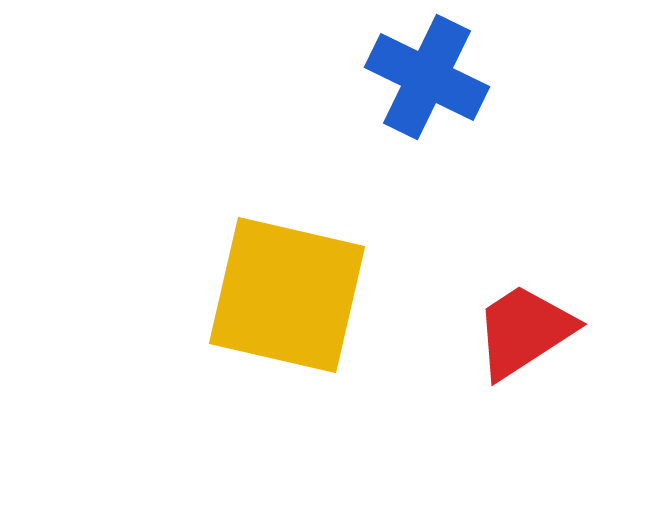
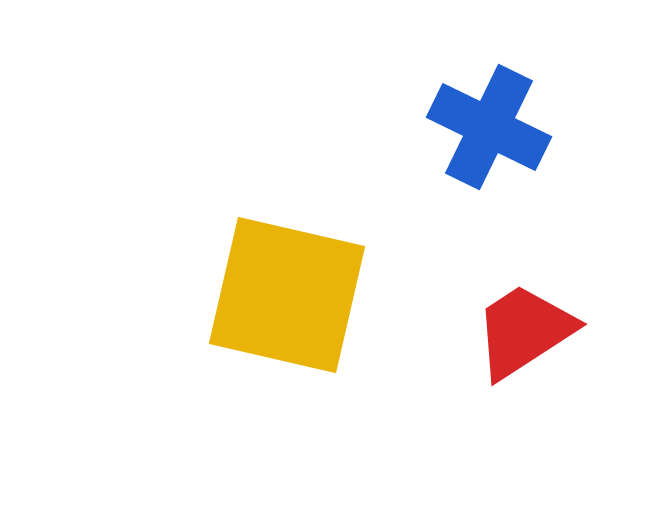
blue cross: moved 62 px right, 50 px down
